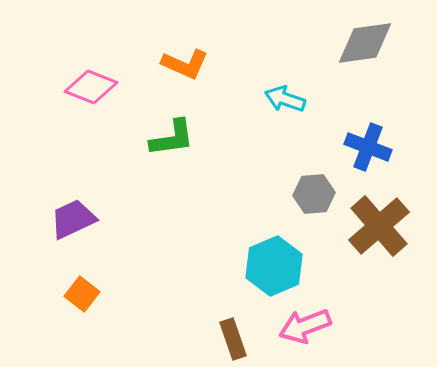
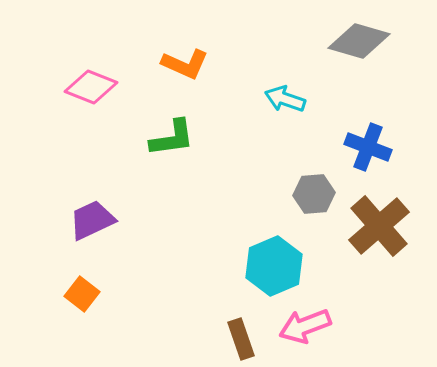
gray diamond: moved 6 px left, 2 px up; rotated 24 degrees clockwise
purple trapezoid: moved 19 px right, 1 px down
brown rectangle: moved 8 px right
